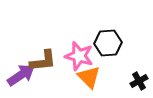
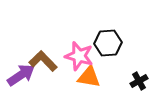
brown L-shape: rotated 128 degrees counterclockwise
orange triangle: rotated 35 degrees counterclockwise
